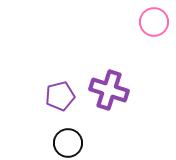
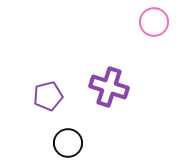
purple cross: moved 3 px up
purple pentagon: moved 12 px left
